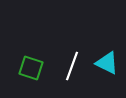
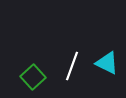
green square: moved 2 px right, 9 px down; rotated 30 degrees clockwise
